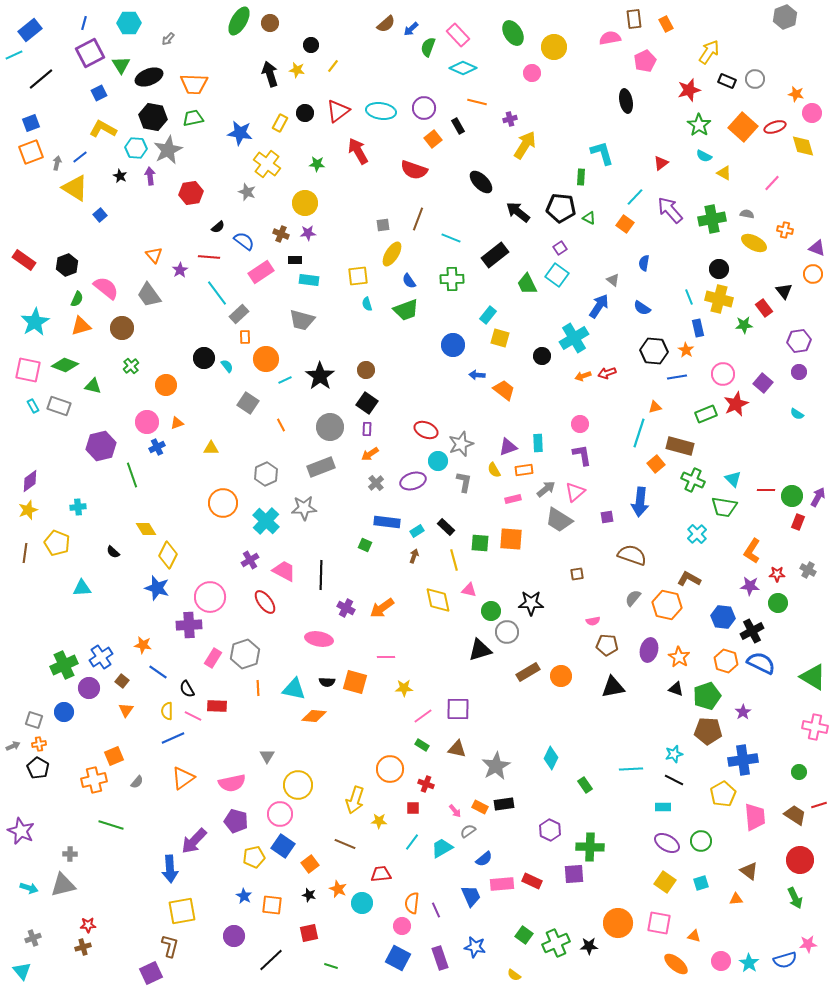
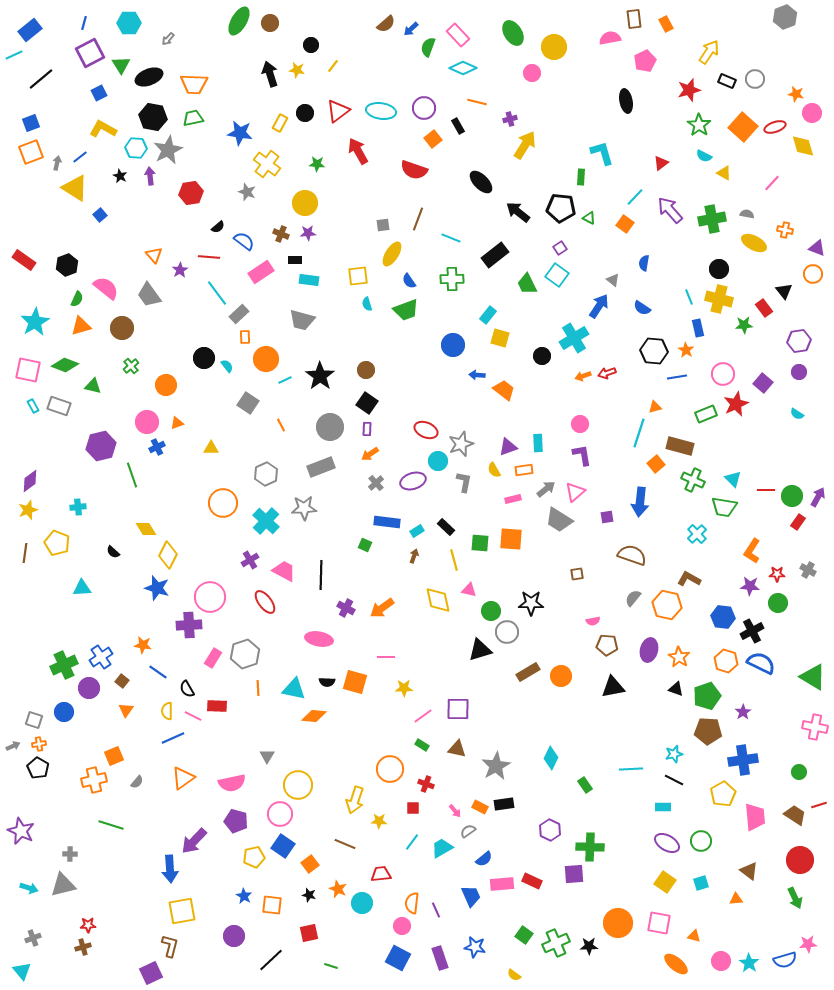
red rectangle at (798, 522): rotated 14 degrees clockwise
